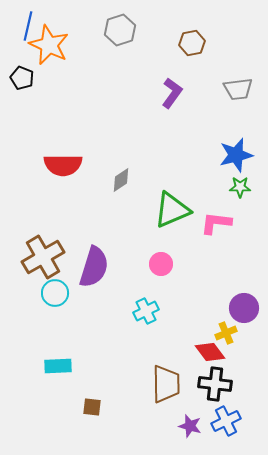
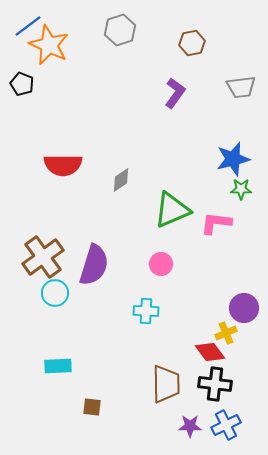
blue line: rotated 40 degrees clockwise
black pentagon: moved 6 px down
gray trapezoid: moved 3 px right, 2 px up
purple L-shape: moved 3 px right
blue star: moved 3 px left, 4 px down
green star: moved 1 px right, 2 px down
brown cross: rotated 6 degrees counterclockwise
purple semicircle: moved 2 px up
cyan cross: rotated 30 degrees clockwise
blue cross: moved 4 px down
purple star: rotated 15 degrees counterclockwise
